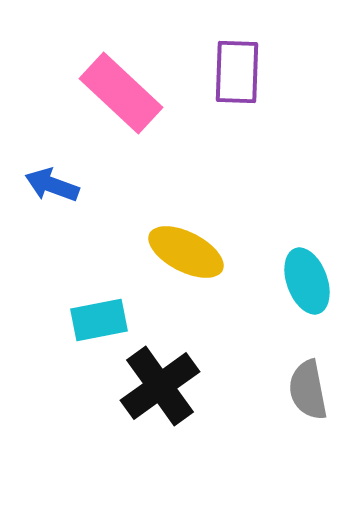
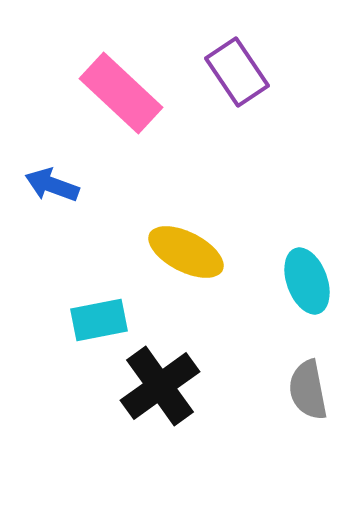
purple rectangle: rotated 36 degrees counterclockwise
